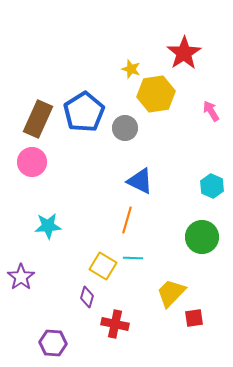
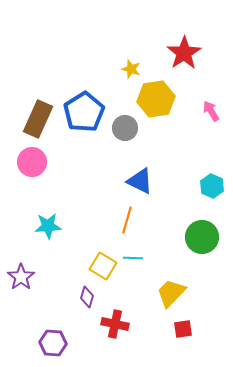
yellow hexagon: moved 5 px down
red square: moved 11 px left, 11 px down
